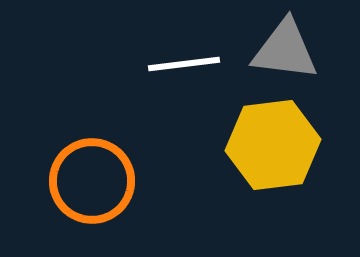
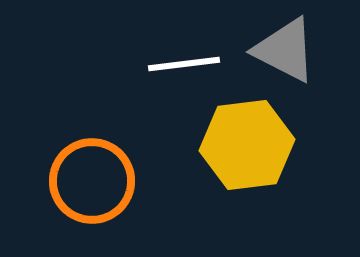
gray triangle: rotated 20 degrees clockwise
yellow hexagon: moved 26 px left
